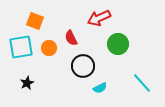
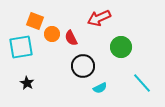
green circle: moved 3 px right, 3 px down
orange circle: moved 3 px right, 14 px up
black star: rotated 16 degrees counterclockwise
